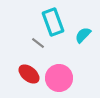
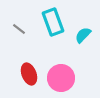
gray line: moved 19 px left, 14 px up
red ellipse: rotated 30 degrees clockwise
pink circle: moved 2 px right
